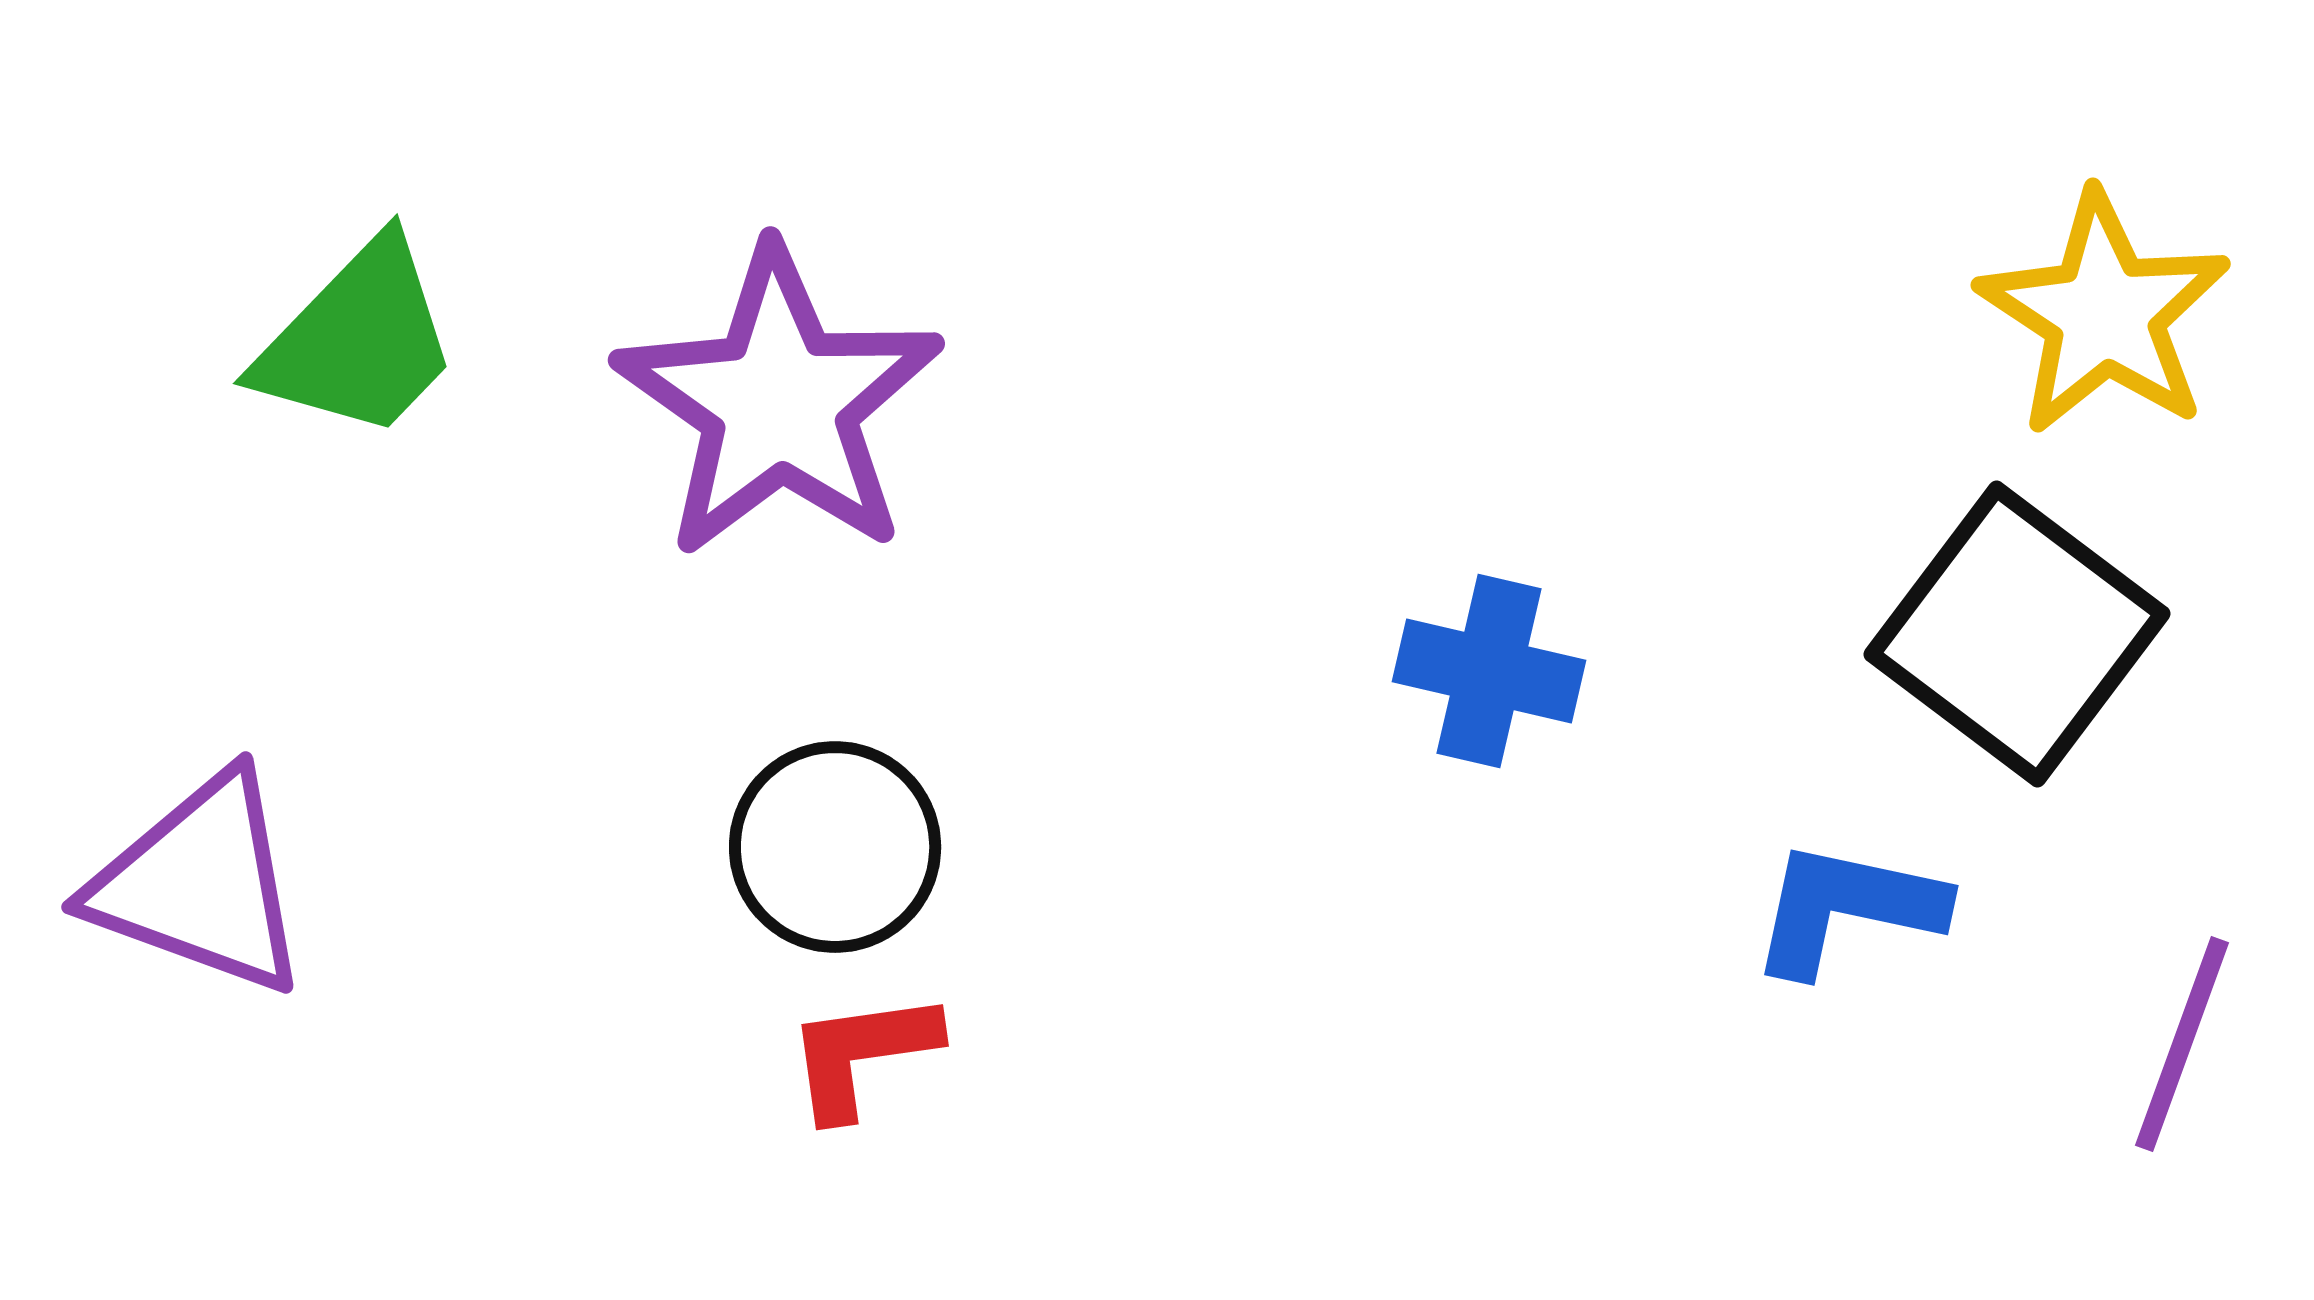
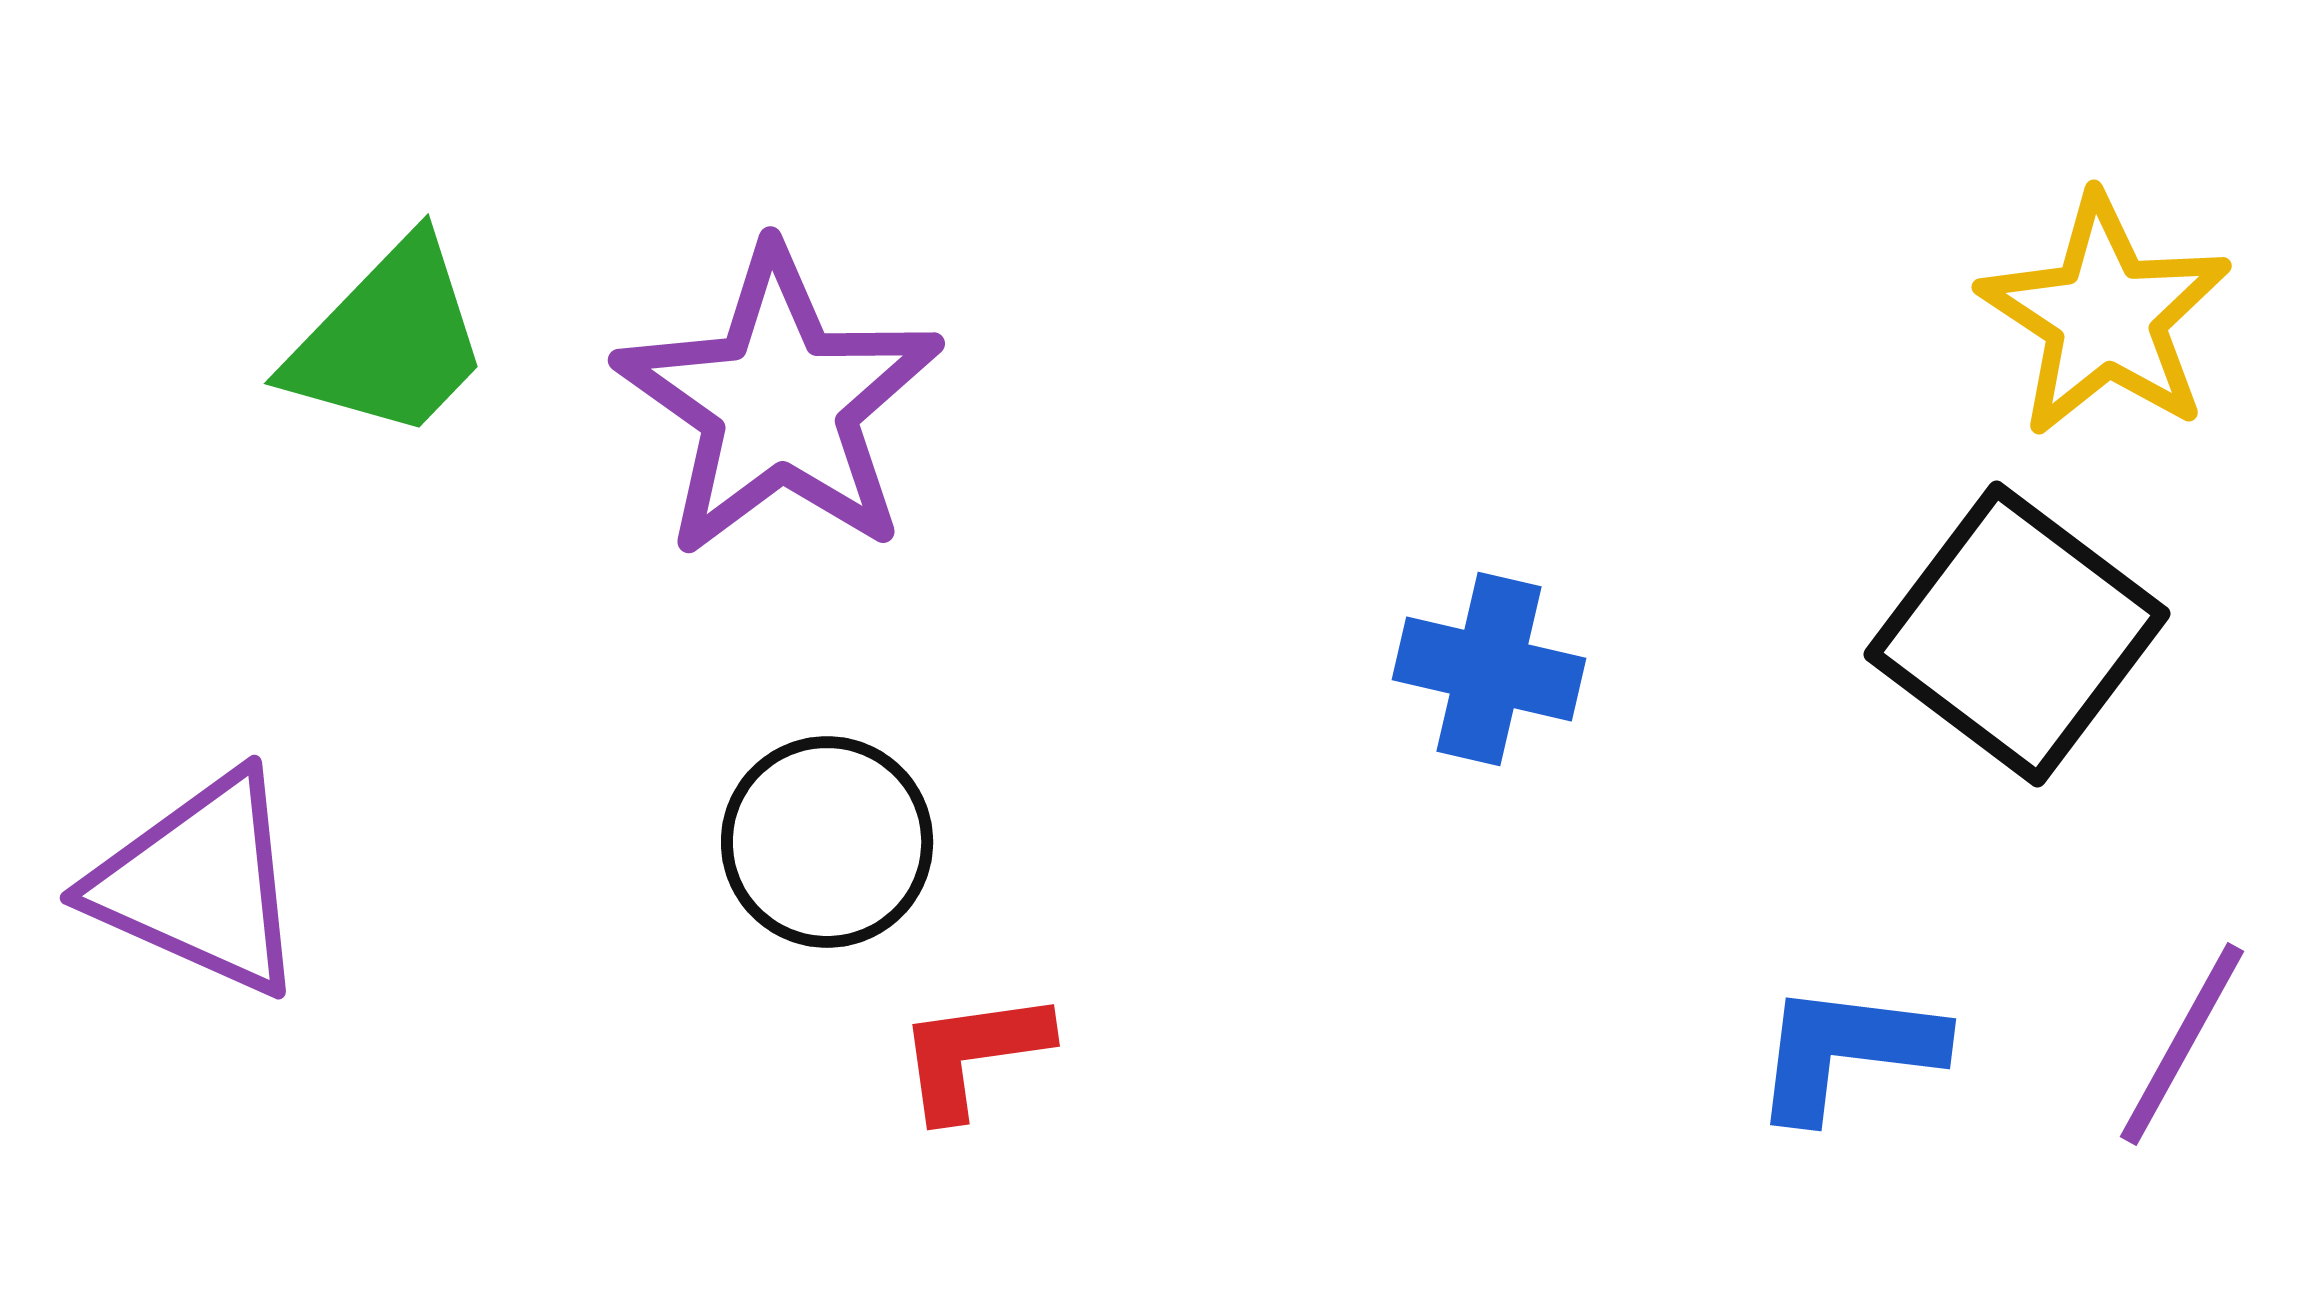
yellow star: moved 1 px right, 2 px down
green trapezoid: moved 31 px right
blue cross: moved 2 px up
black circle: moved 8 px left, 5 px up
purple triangle: rotated 4 degrees clockwise
blue L-shape: moved 143 px down; rotated 5 degrees counterclockwise
purple line: rotated 9 degrees clockwise
red L-shape: moved 111 px right
